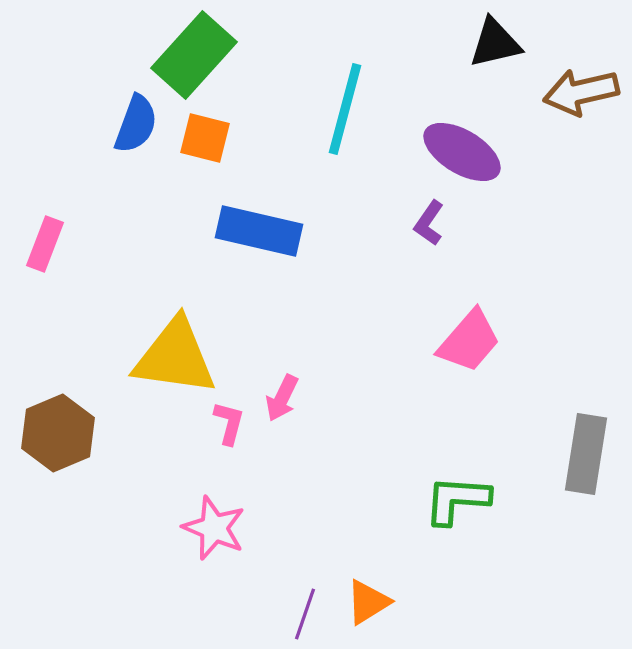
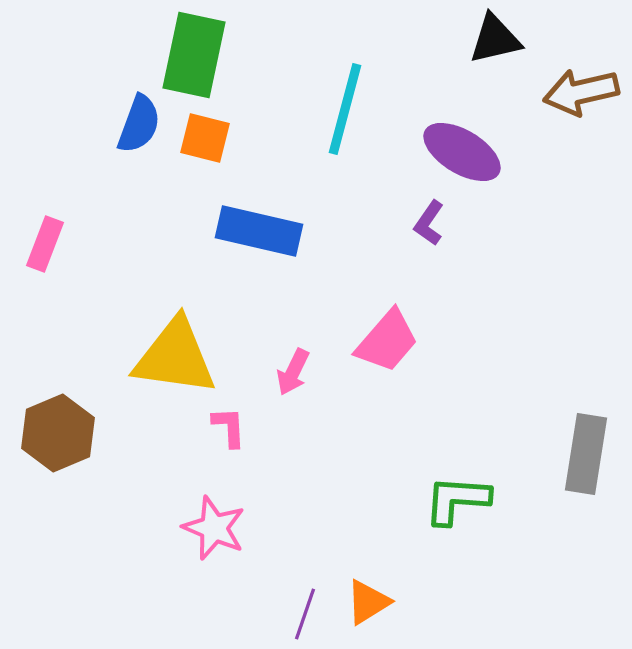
black triangle: moved 4 px up
green rectangle: rotated 30 degrees counterclockwise
blue semicircle: moved 3 px right
pink trapezoid: moved 82 px left
pink arrow: moved 11 px right, 26 px up
pink L-shape: moved 4 px down; rotated 18 degrees counterclockwise
